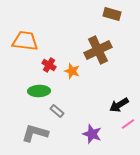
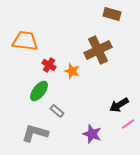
green ellipse: rotated 50 degrees counterclockwise
